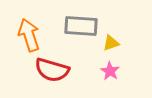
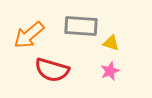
orange arrow: rotated 112 degrees counterclockwise
yellow triangle: rotated 36 degrees clockwise
pink star: rotated 18 degrees clockwise
